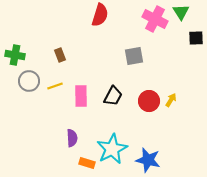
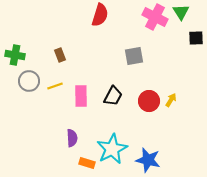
pink cross: moved 2 px up
